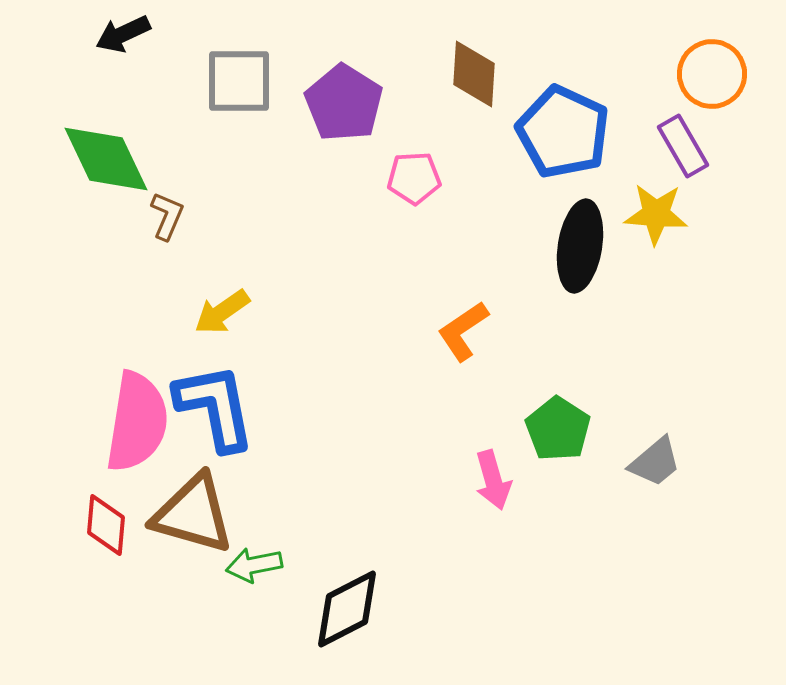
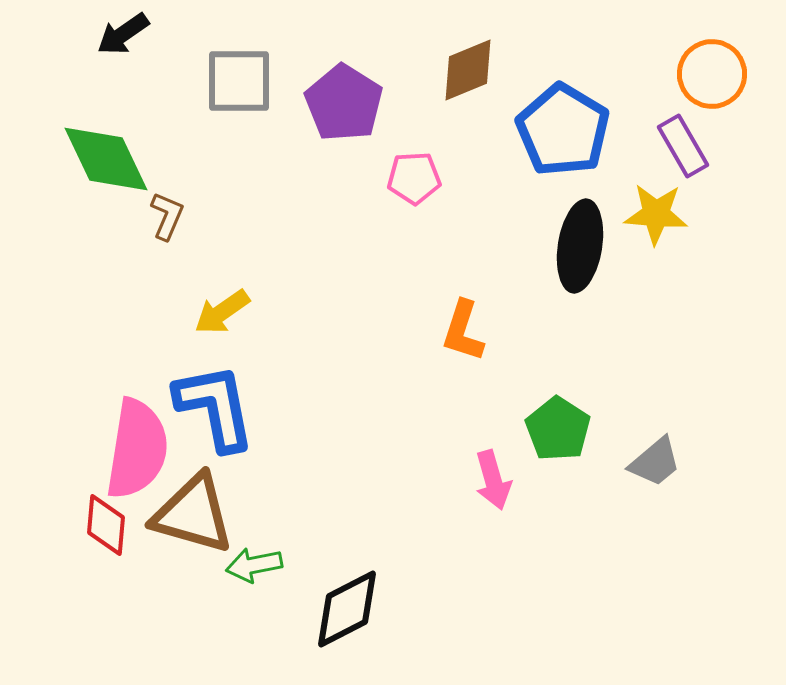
black arrow: rotated 10 degrees counterclockwise
brown diamond: moved 6 px left, 4 px up; rotated 64 degrees clockwise
blue pentagon: moved 2 px up; rotated 6 degrees clockwise
orange L-shape: rotated 38 degrees counterclockwise
pink semicircle: moved 27 px down
